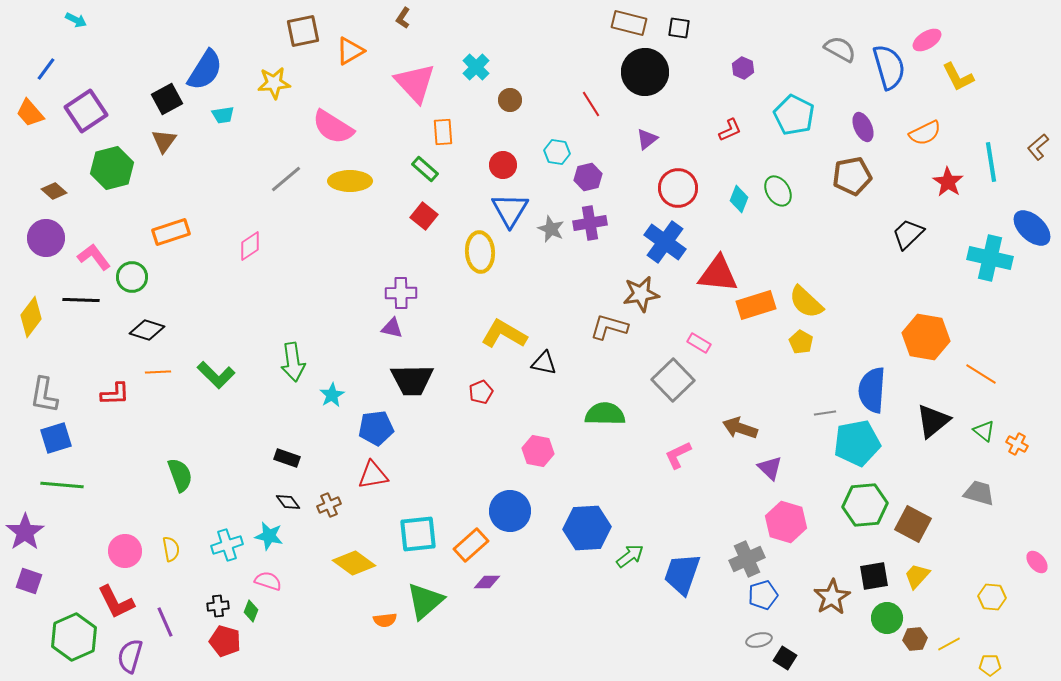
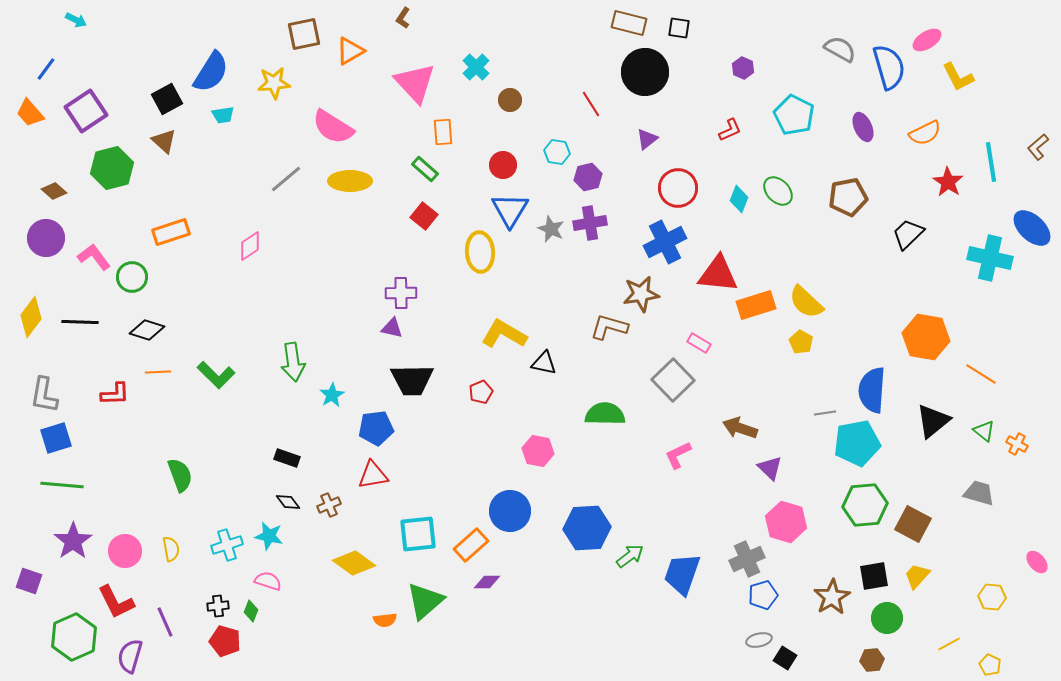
brown square at (303, 31): moved 1 px right, 3 px down
blue semicircle at (205, 70): moved 6 px right, 2 px down
brown triangle at (164, 141): rotated 24 degrees counterclockwise
brown pentagon at (852, 176): moved 4 px left, 21 px down
green ellipse at (778, 191): rotated 12 degrees counterclockwise
blue cross at (665, 242): rotated 27 degrees clockwise
black line at (81, 300): moved 1 px left, 22 px down
purple star at (25, 532): moved 48 px right, 9 px down
brown hexagon at (915, 639): moved 43 px left, 21 px down
yellow pentagon at (990, 665): rotated 25 degrees clockwise
